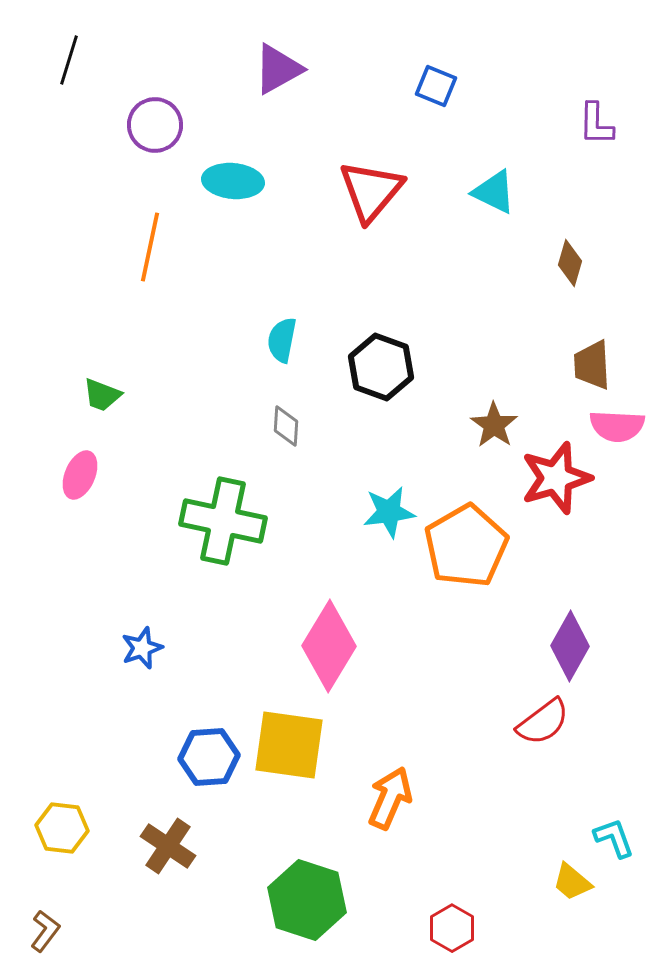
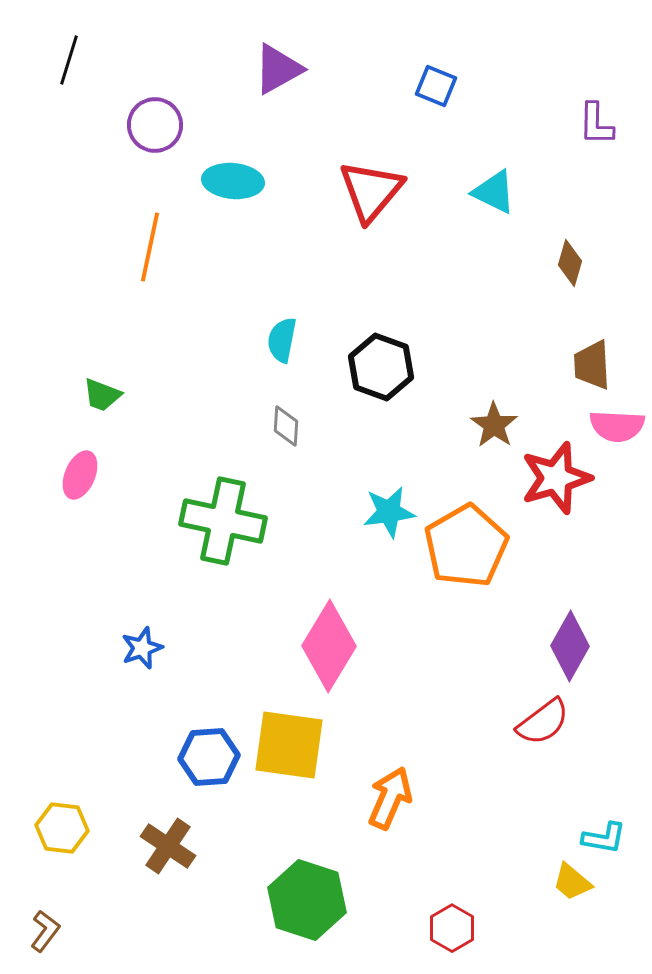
cyan L-shape: moved 10 px left; rotated 120 degrees clockwise
